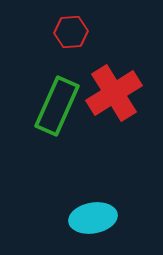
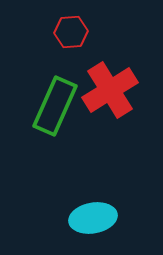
red cross: moved 4 px left, 3 px up
green rectangle: moved 2 px left
